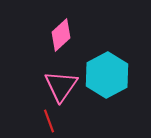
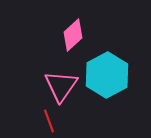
pink diamond: moved 12 px right
